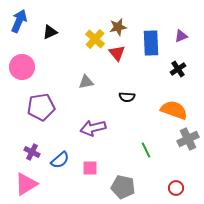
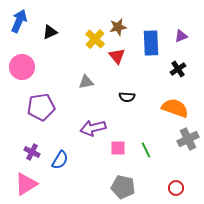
red triangle: moved 3 px down
orange semicircle: moved 1 px right, 2 px up
blue semicircle: rotated 18 degrees counterclockwise
pink square: moved 28 px right, 20 px up
